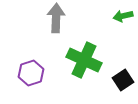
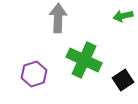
gray arrow: moved 2 px right
purple hexagon: moved 3 px right, 1 px down
